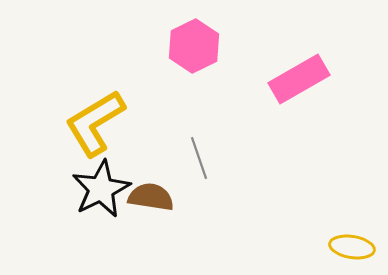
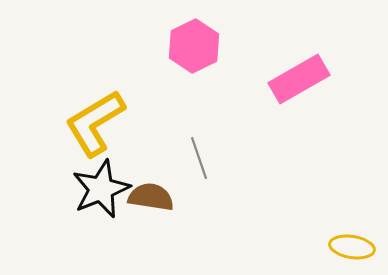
black star: rotated 4 degrees clockwise
